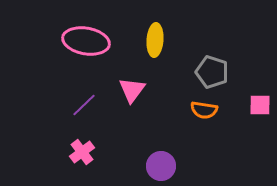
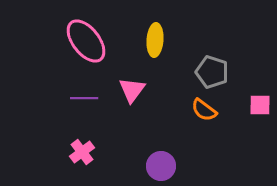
pink ellipse: rotated 42 degrees clockwise
purple line: moved 7 px up; rotated 44 degrees clockwise
orange semicircle: rotated 28 degrees clockwise
